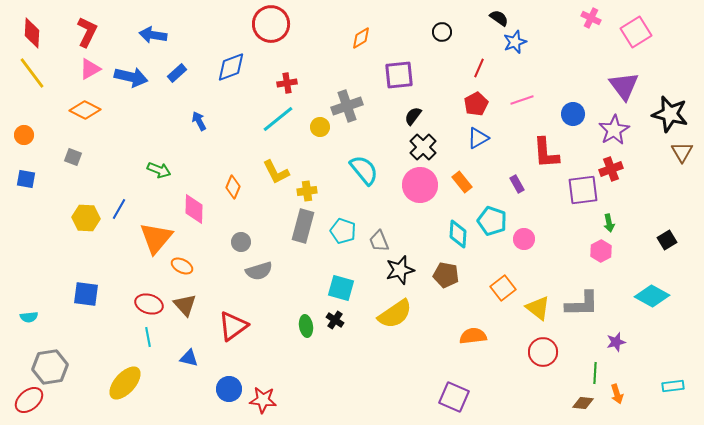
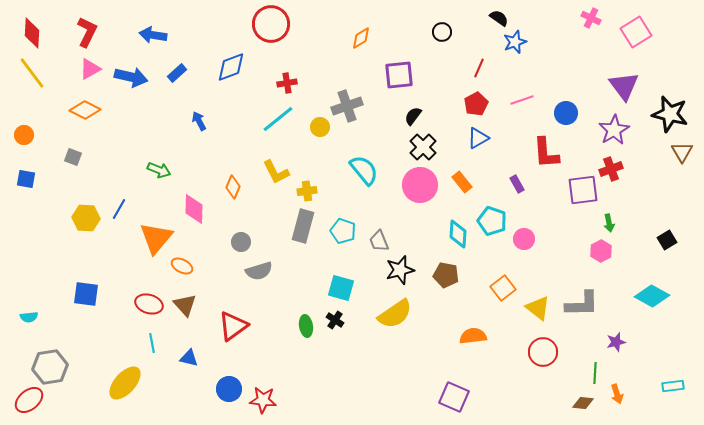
blue circle at (573, 114): moved 7 px left, 1 px up
cyan line at (148, 337): moved 4 px right, 6 px down
